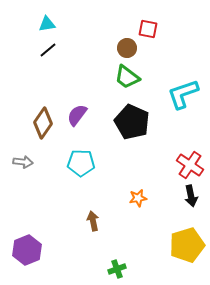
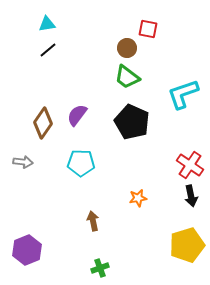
green cross: moved 17 px left, 1 px up
